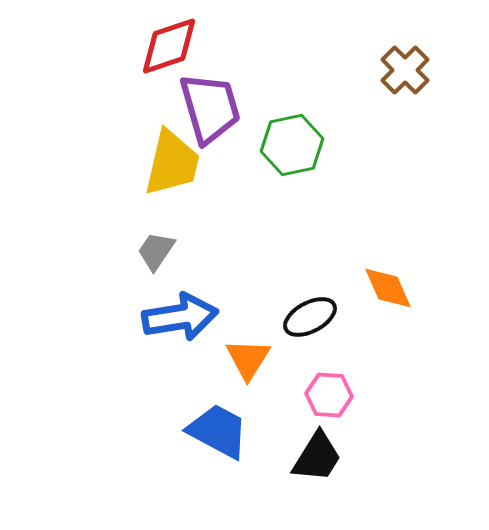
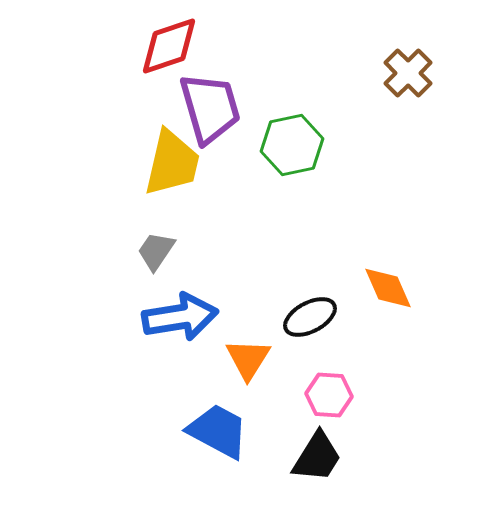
brown cross: moved 3 px right, 3 px down
